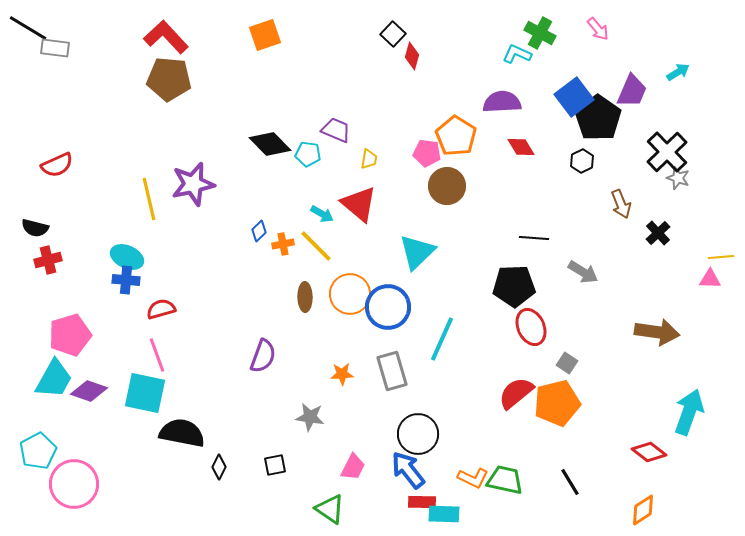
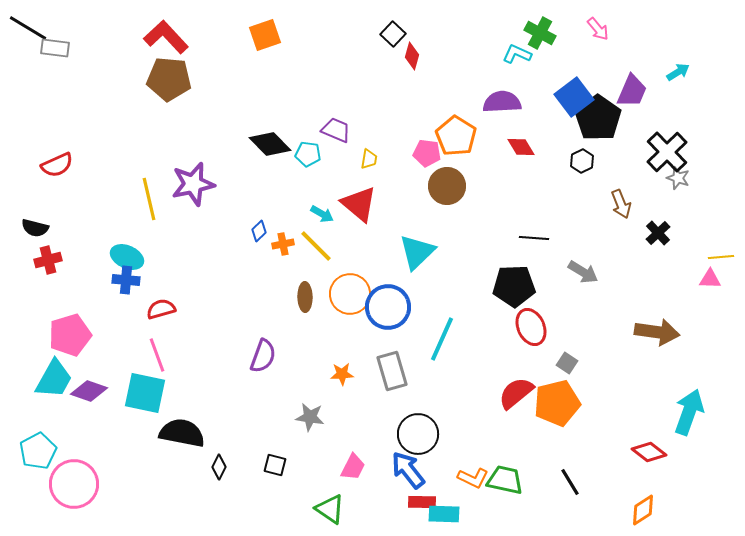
black square at (275, 465): rotated 25 degrees clockwise
